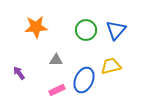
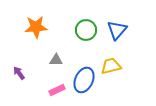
blue triangle: moved 1 px right
